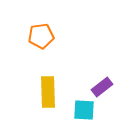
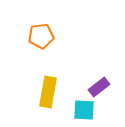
purple rectangle: moved 3 px left
yellow rectangle: rotated 12 degrees clockwise
